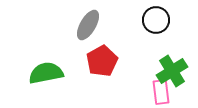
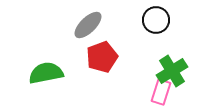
gray ellipse: rotated 16 degrees clockwise
red pentagon: moved 4 px up; rotated 8 degrees clockwise
pink rectangle: rotated 25 degrees clockwise
